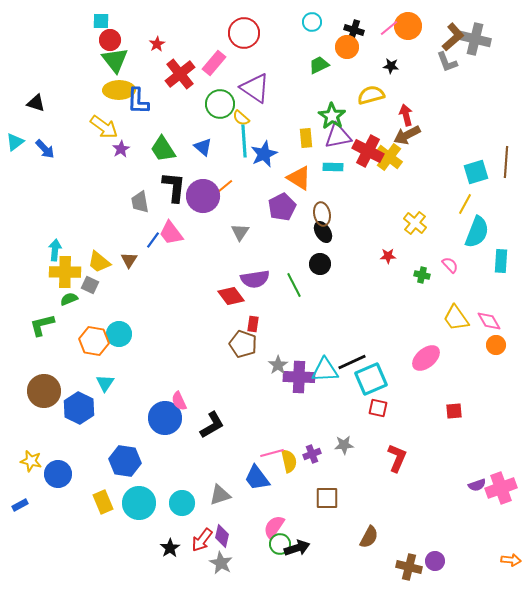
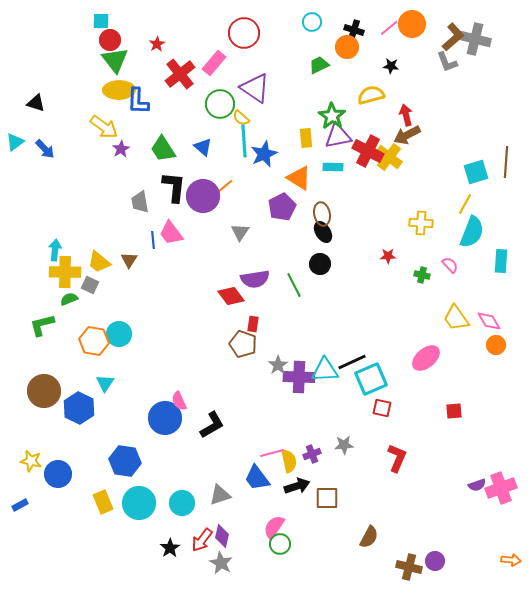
orange circle at (408, 26): moved 4 px right, 2 px up
yellow cross at (415, 223): moved 6 px right; rotated 35 degrees counterclockwise
cyan semicircle at (477, 232): moved 5 px left
blue line at (153, 240): rotated 42 degrees counterclockwise
red square at (378, 408): moved 4 px right
black arrow at (297, 548): moved 62 px up
